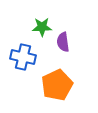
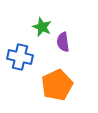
green star: rotated 24 degrees clockwise
blue cross: moved 3 px left
